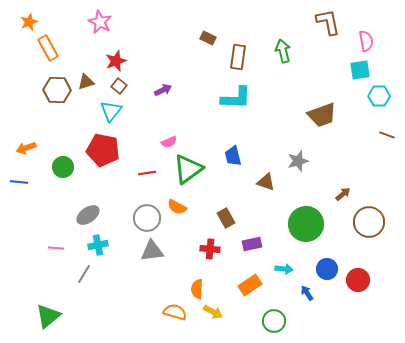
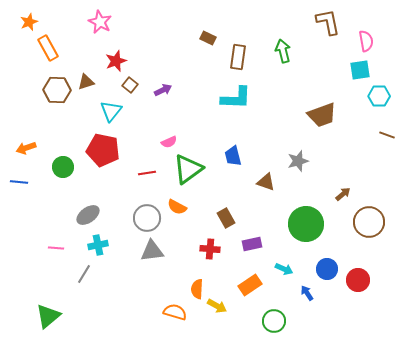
brown square at (119, 86): moved 11 px right, 1 px up
cyan arrow at (284, 269): rotated 18 degrees clockwise
yellow arrow at (213, 312): moved 4 px right, 6 px up
